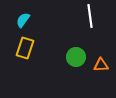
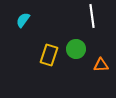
white line: moved 2 px right
yellow rectangle: moved 24 px right, 7 px down
green circle: moved 8 px up
